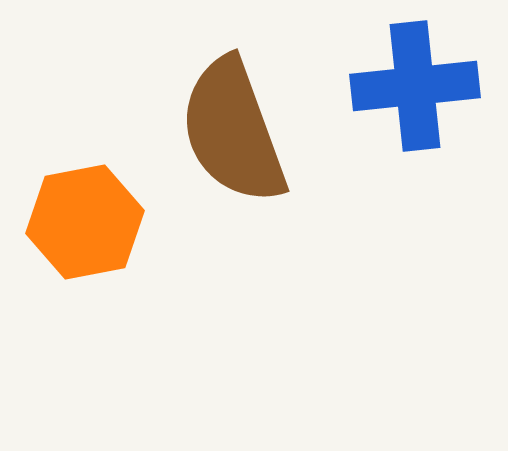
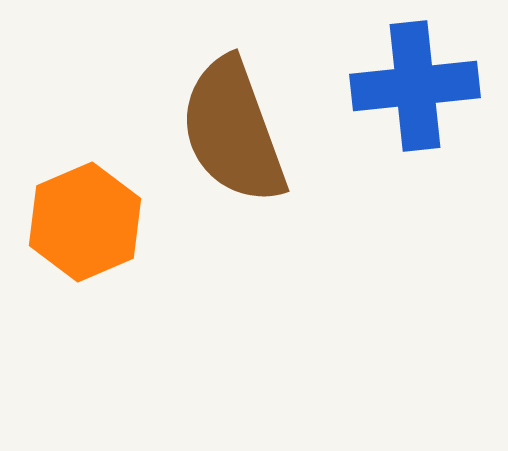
orange hexagon: rotated 12 degrees counterclockwise
